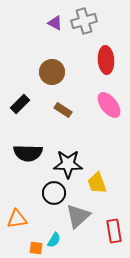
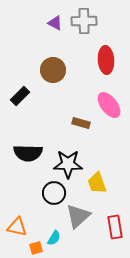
gray cross: rotated 15 degrees clockwise
brown circle: moved 1 px right, 2 px up
black rectangle: moved 8 px up
brown rectangle: moved 18 px right, 13 px down; rotated 18 degrees counterclockwise
orange triangle: moved 8 px down; rotated 20 degrees clockwise
red rectangle: moved 1 px right, 4 px up
cyan semicircle: moved 2 px up
orange square: rotated 24 degrees counterclockwise
